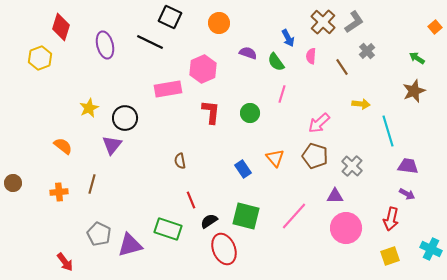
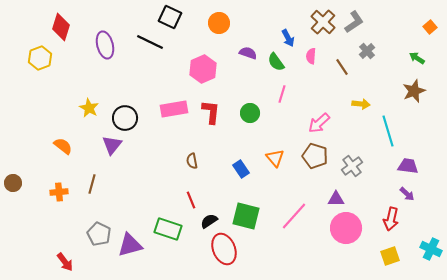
orange square at (435, 27): moved 5 px left
pink rectangle at (168, 89): moved 6 px right, 20 px down
yellow star at (89, 108): rotated 18 degrees counterclockwise
brown semicircle at (180, 161): moved 12 px right
gray cross at (352, 166): rotated 10 degrees clockwise
blue rectangle at (243, 169): moved 2 px left
purple arrow at (407, 194): rotated 14 degrees clockwise
purple triangle at (335, 196): moved 1 px right, 3 px down
